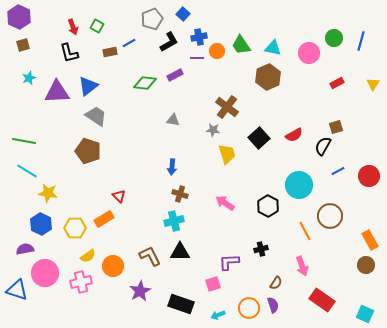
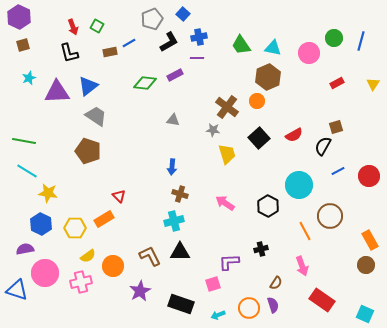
orange circle at (217, 51): moved 40 px right, 50 px down
